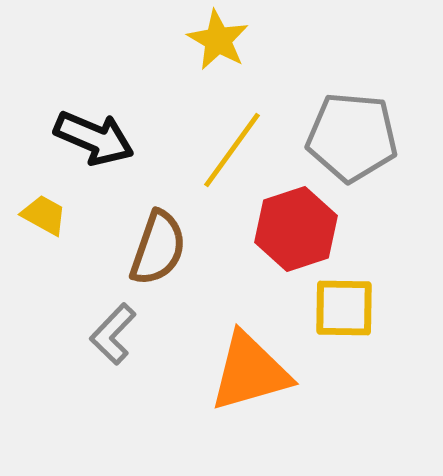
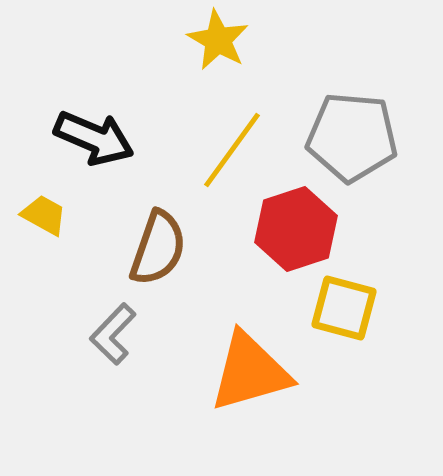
yellow square: rotated 14 degrees clockwise
